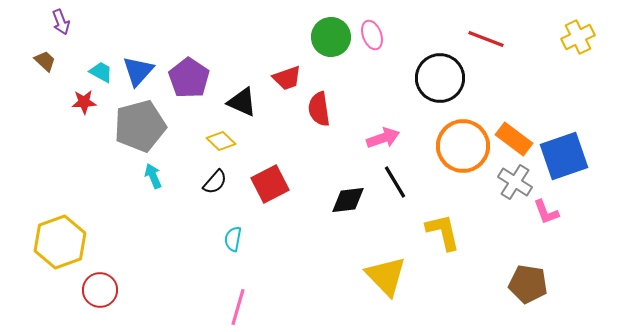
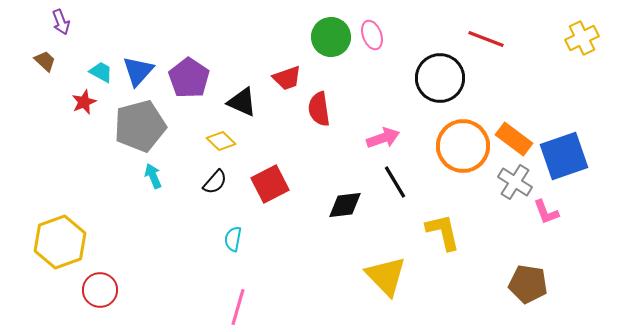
yellow cross: moved 4 px right, 1 px down
red star: rotated 20 degrees counterclockwise
black diamond: moved 3 px left, 5 px down
